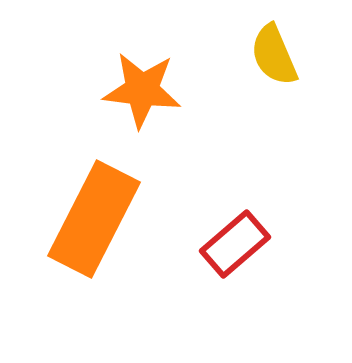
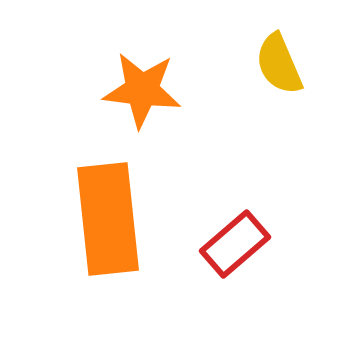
yellow semicircle: moved 5 px right, 9 px down
orange rectangle: moved 14 px right; rotated 33 degrees counterclockwise
